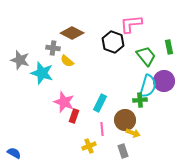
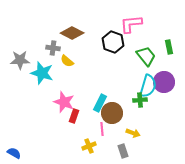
gray star: rotated 18 degrees counterclockwise
purple circle: moved 1 px down
brown circle: moved 13 px left, 7 px up
